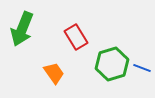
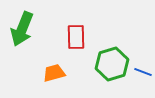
red rectangle: rotated 30 degrees clockwise
blue line: moved 1 px right, 4 px down
orange trapezoid: rotated 70 degrees counterclockwise
